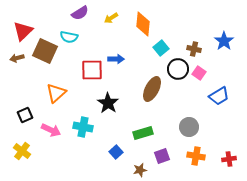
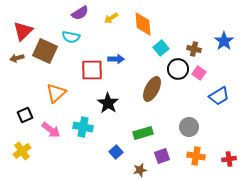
orange diamond: rotated 10 degrees counterclockwise
cyan semicircle: moved 2 px right
pink arrow: rotated 12 degrees clockwise
yellow cross: rotated 18 degrees clockwise
